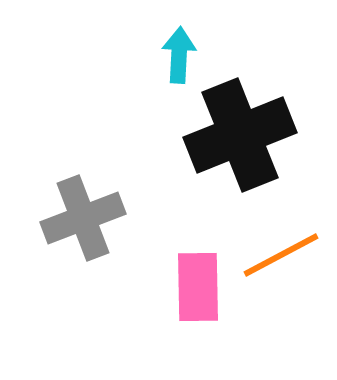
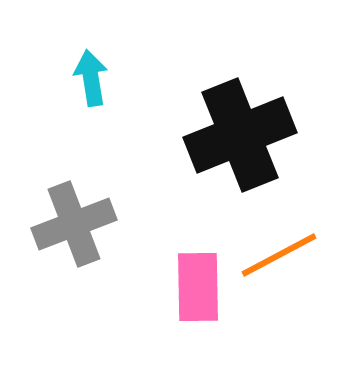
cyan arrow: moved 88 px left, 23 px down; rotated 12 degrees counterclockwise
gray cross: moved 9 px left, 6 px down
orange line: moved 2 px left
